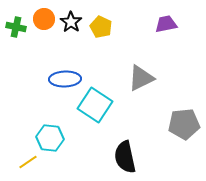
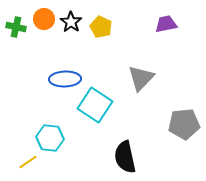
gray triangle: rotated 20 degrees counterclockwise
